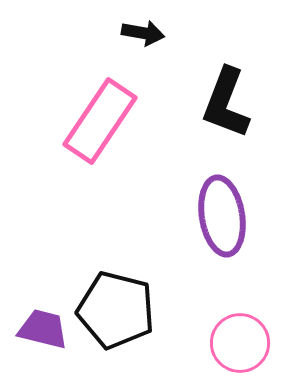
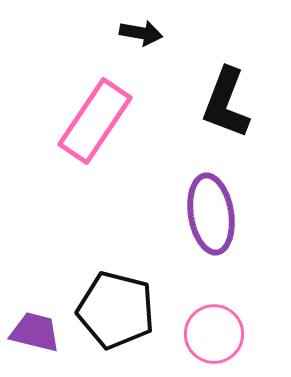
black arrow: moved 2 px left
pink rectangle: moved 5 px left
purple ellipse: moved 11 px left, 2 px up
purple trapezoid: moved 8 px left, 3 px down
pink circle: moved 26 px left, 9 px up
